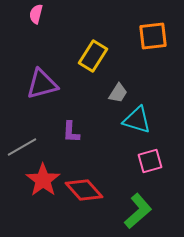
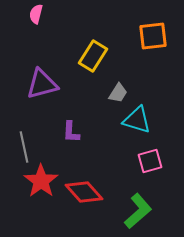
gray line: moved 2 px right; rotated 72 degrees counterclockwise
red star: moved 2 px left, 1 px down
red diamond: moved 2 px down
